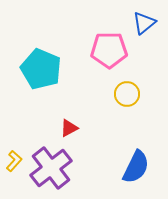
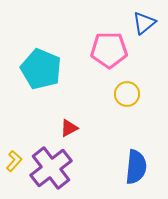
blue semicircle: rotated 20 degrees counterclockwise
